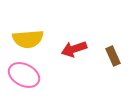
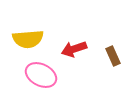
pink ellipse: moved 17 px right
